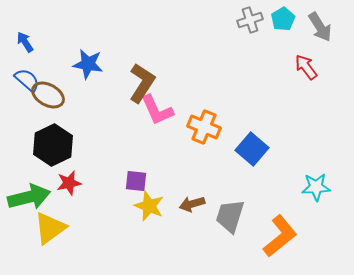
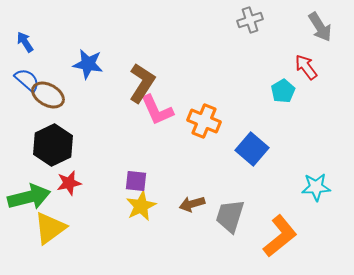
cyan pentagon: moved 72 px down
orange cross: moved 6 px up
yellow star: moved 8 px left; rotated 24 degrees clockwise
